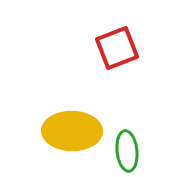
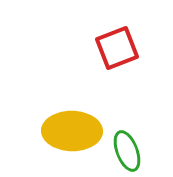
green ellipse: rotated 15 degrees counterclockwise
